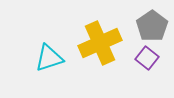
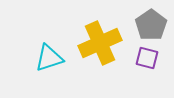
gray pentagon: moved 1 px left, 1 px up
purple square: rotated 25 degrees counterclockwise
